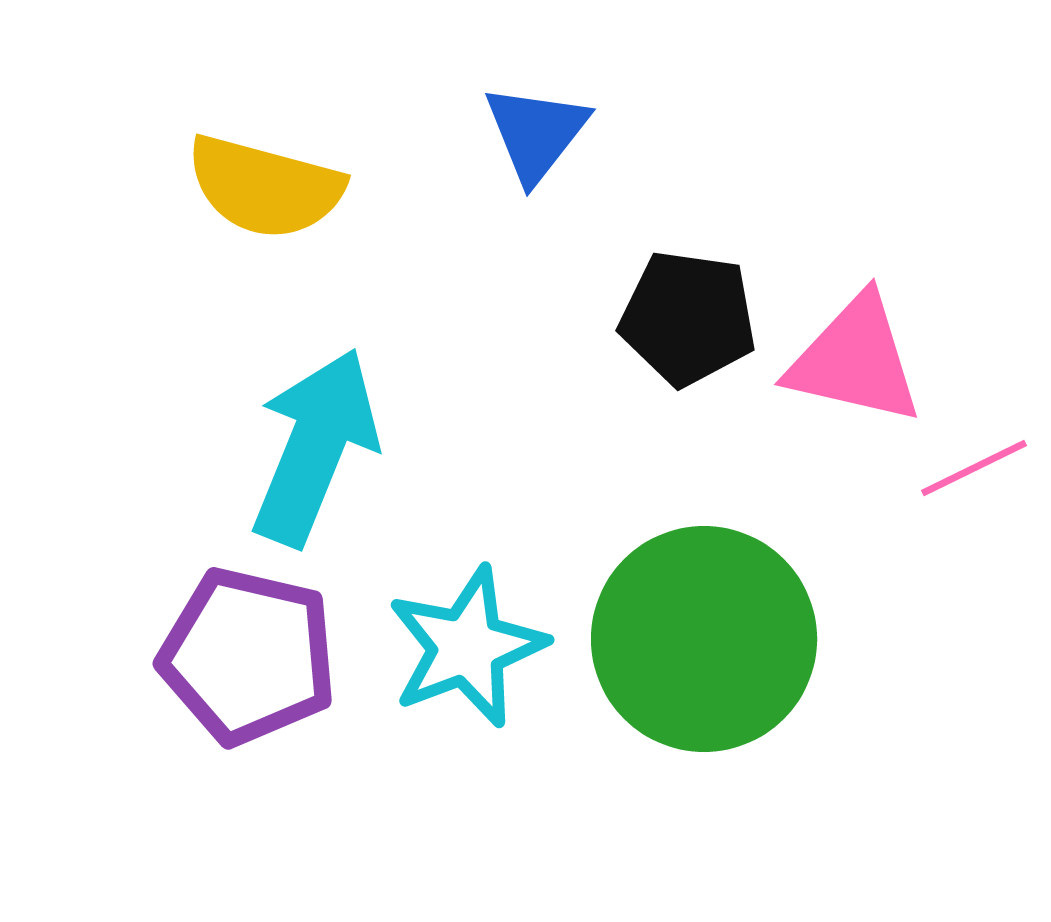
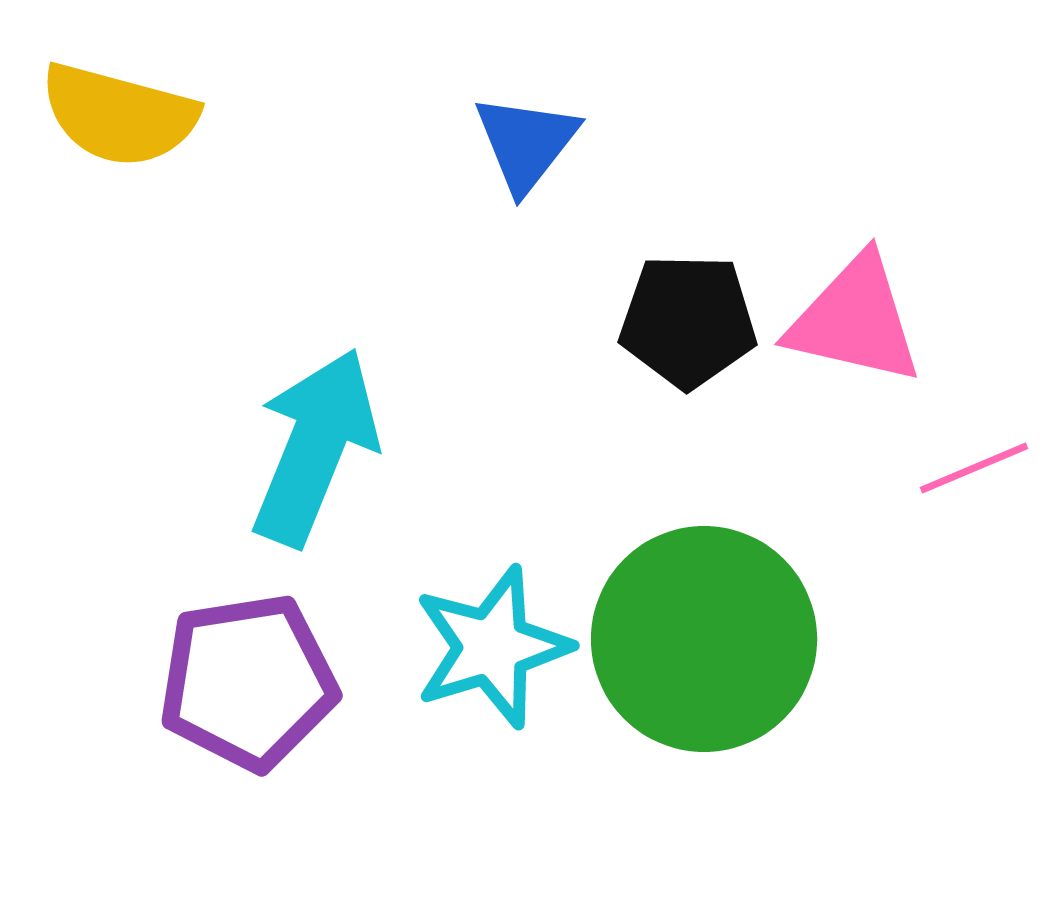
blue triangle: moved 10 px left, 10 px down
yellow semicircle: moved 146 px left, 72 px up
black pentagon: moved 3 px down; rotated 7 degrees counterclockwise
pink triangle: moved 40 px up
pink line: rotated 3 degrees clockwise
cyan star: moved 25 px right; rotated 4 degrees clockwise
purple pentagon: moved 26 px down; rotated 22 degrees counterclockwise
